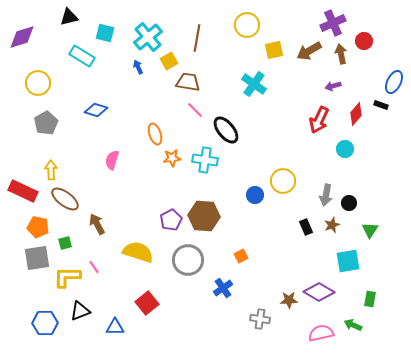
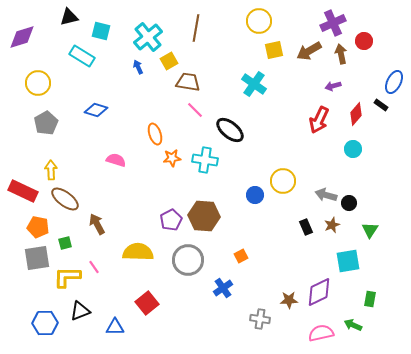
yellow circle at (247, 25): moved 12 px right, 4 px up
cyan square at (105, 33): moved 4 px left, 2 px up
brown line at (197, 38): moved 1 px left, 10 px up
black rectangle at (381, 105): rotated 16 degrees clockwise
black ellipse at (226, 130): moved 4 px right; rotated 12 degrees counterclockwise
cyan circle at (345, 149): moved 8 px right
pink semicircle at (112, 160): moved 4 px right; rotated 90 degrees clockwise
gray arrow at (326, 195): rotated 95 degrees clockwise
yellow semicircle at (138, 252): rotated 16 degrees counterclockwise
purple diamond at (319, 292): rotated 56 degrees counterclockwise
